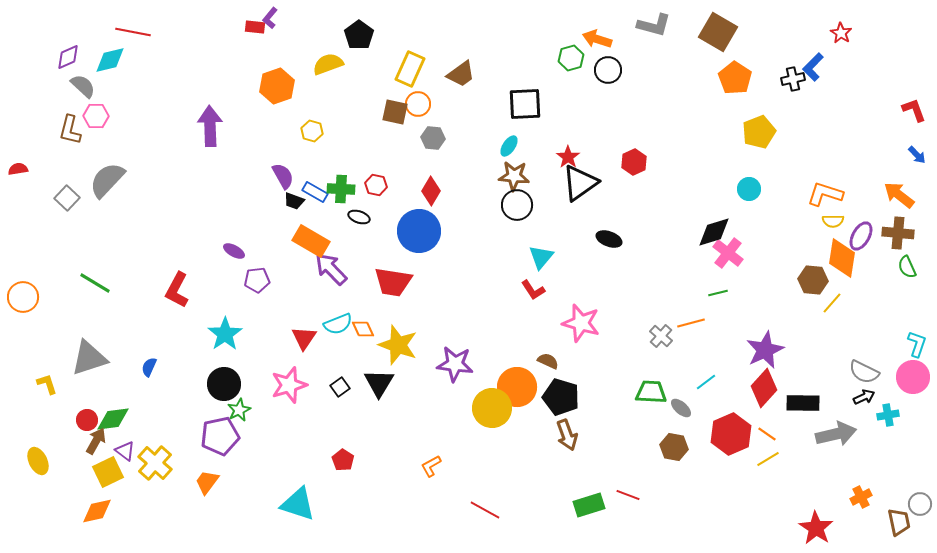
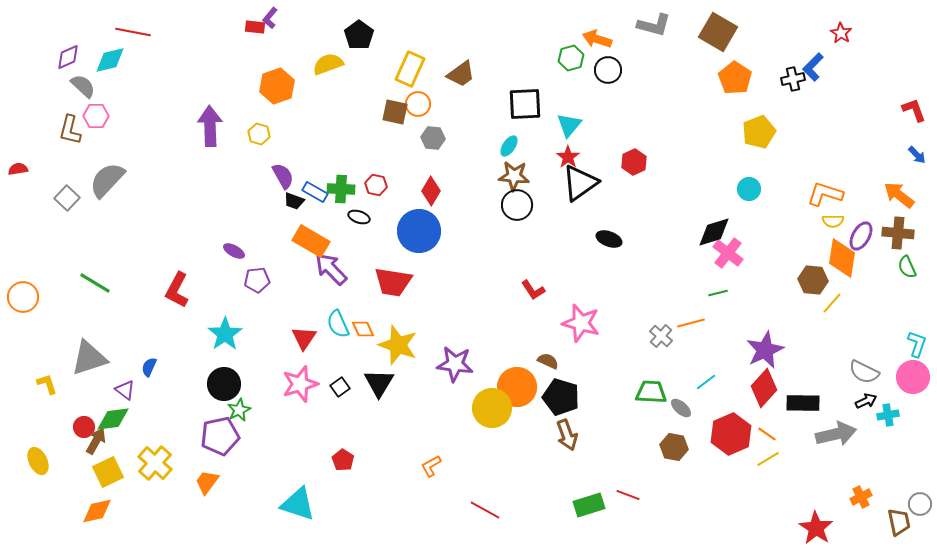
yellow hexagon at (312, 131): moved 53 px left, 3 px down
cyan triangle at (541, 257): moved 28 px right, 132 px up
cyan semicircle at (338, 324): rotated 88 degrees clockwise
pink star at (289, 385): moved 11 px right, 1 px up
black arrow at (864, 397): moved 2 px right, 4 px down
red circle at (87, 420): moved 3 px left, 7 px down
purple triangle at (125, 451): moved 61 px up
